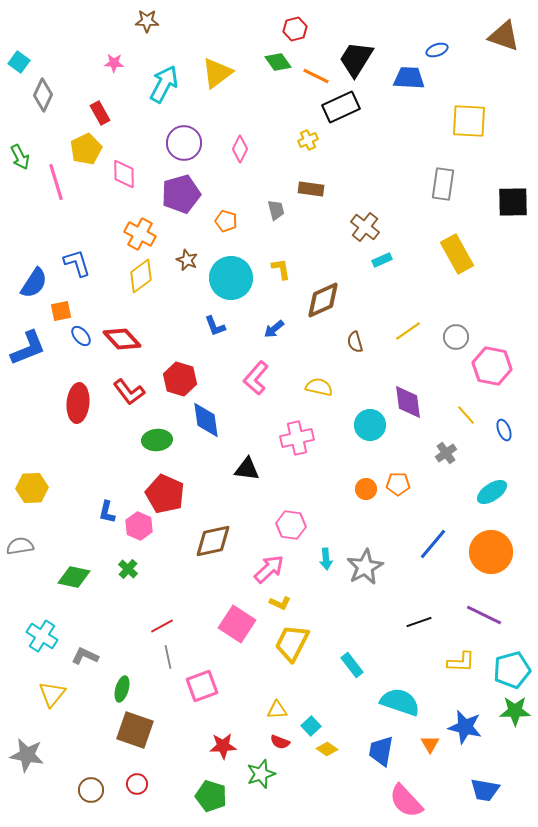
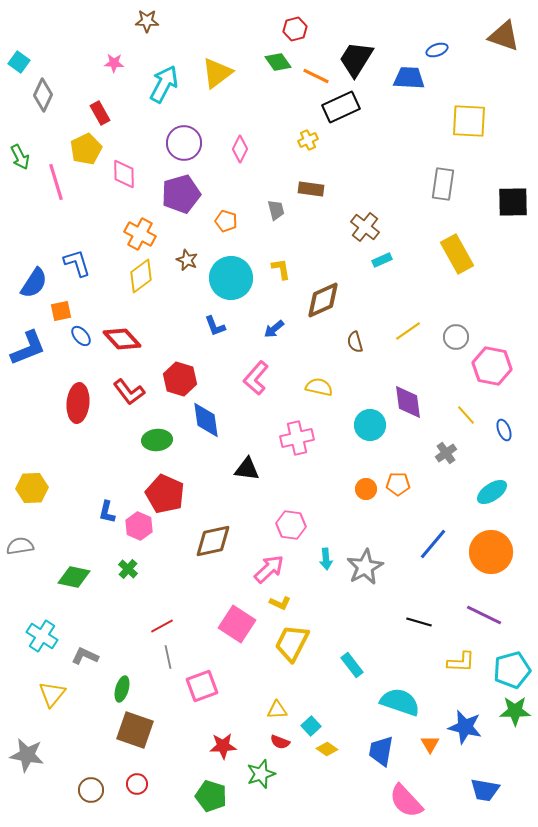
black line at (419, 622): rotated 35 degrees clockwise
